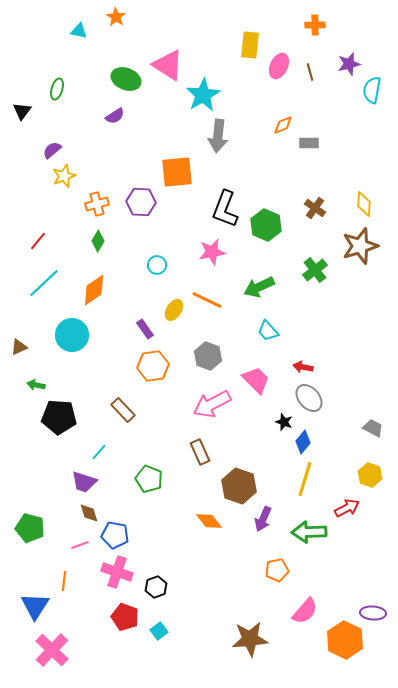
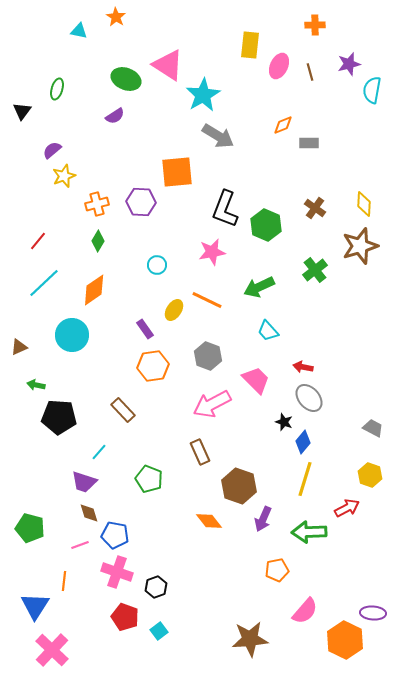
gray arrow at (218, 136): rotated 64 degrees counterclockwise
